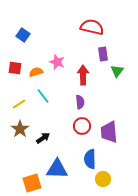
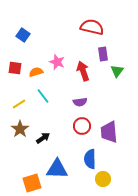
red arrow: moved 4 px up; rotated 18 degrees counterclockwise
purple semicircle: rotated 88 degrees clockwise
